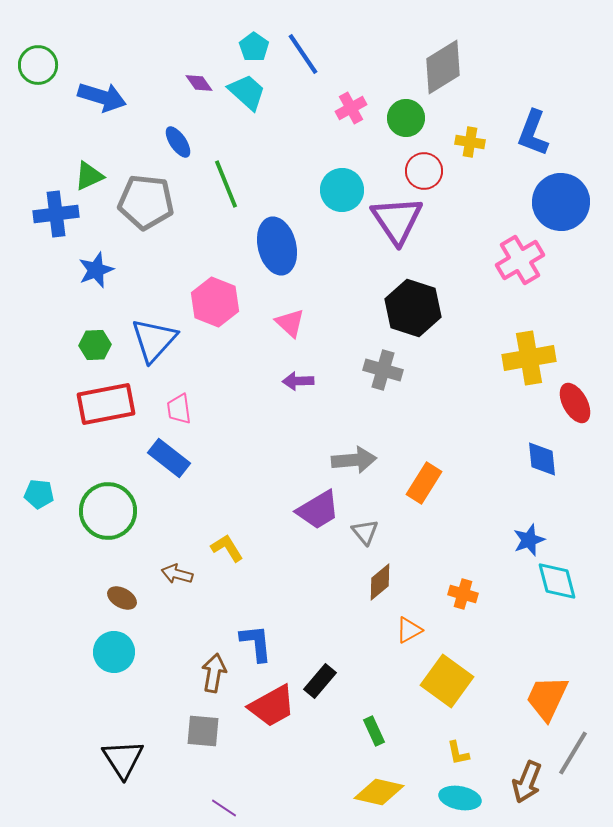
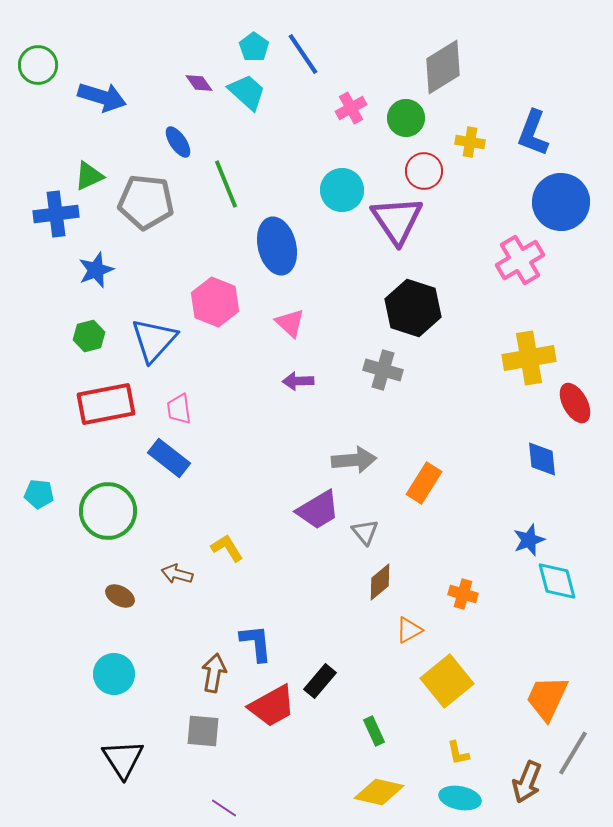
green hexagon at (95, 345): moved 6 px left, 9 px up; rotated 12 degrees counterclockwise
brown ellipse at (122, 598): moved 2 px left, 2 px up
cyan circle at (114, 652): moved 22 px down
yellow square at (447, 681): rotated 15 degrees clockwise
